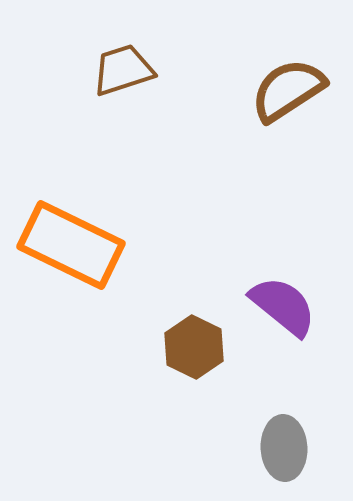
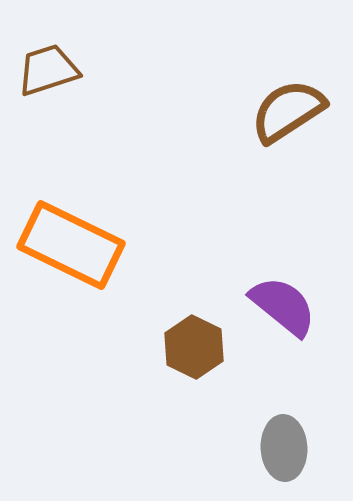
brown trapezoid: moved 75 px left
brown semicircle: moved 21 px down
